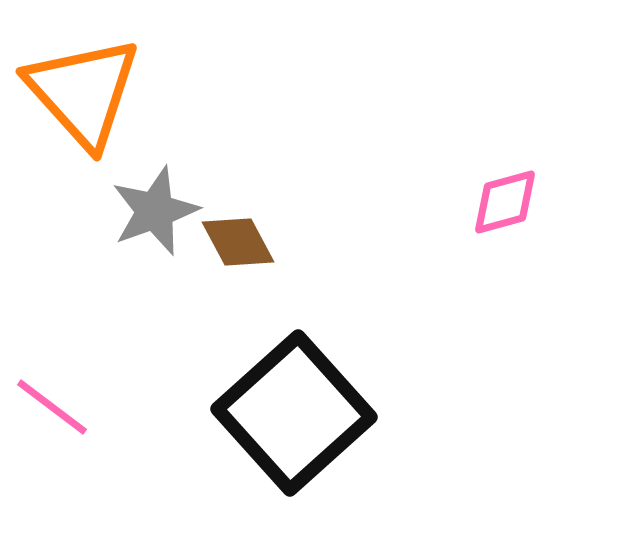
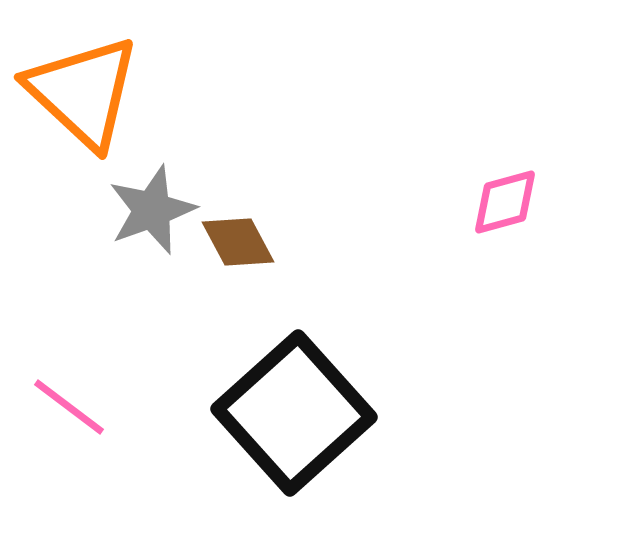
orange triangle: rotated 5 degrees counterclockwise
gray star: moved 3 px left, 1 px up
pink line: moved 17 px right
